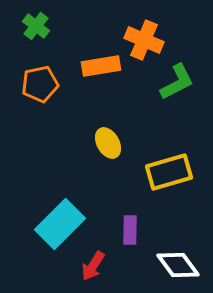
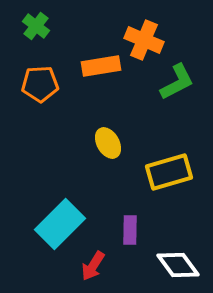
orange pentagon: rotated 9 degrees clockwise
